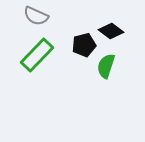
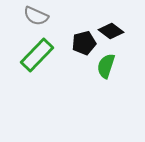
black pentagon: moved 2 px up
